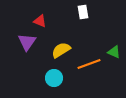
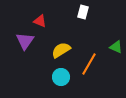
white rectangle: rotated 24 degrees clockwise
purple triangle: moved 2 px left, 1 px up
green triangle: moved 2 px right, 5 px up
orange line: rotated 40 degrees counterclockwise
cyan circle: moved 7 px right, 1 px up
